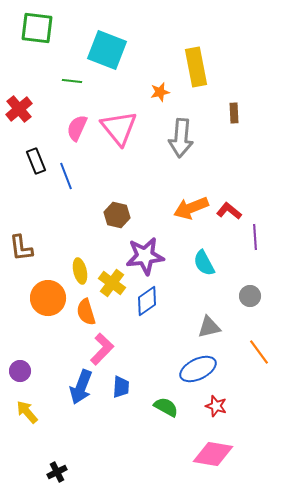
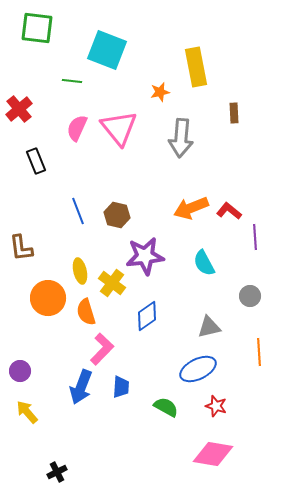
blue line: moved 12 px right, 35 px down
blue diamond: moved 15 px down
orange line: rotated 32 degrees clockwise
